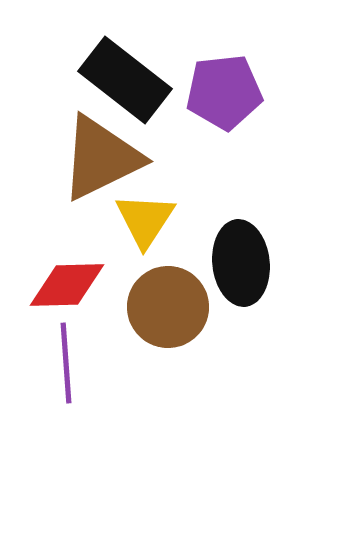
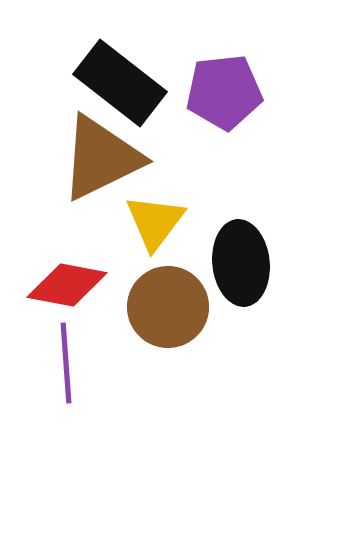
black rectangle: moved 5 px left, 3 px down
yellow triangle: moved 10 px right, 2 px down; rotated 4 degrees clockwise
red diamond: rotated 12 degrees clockwise
